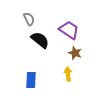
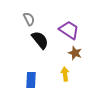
black semicircle: rotated 12 degrees clockwise
yellow arrow: moved 3 px left
